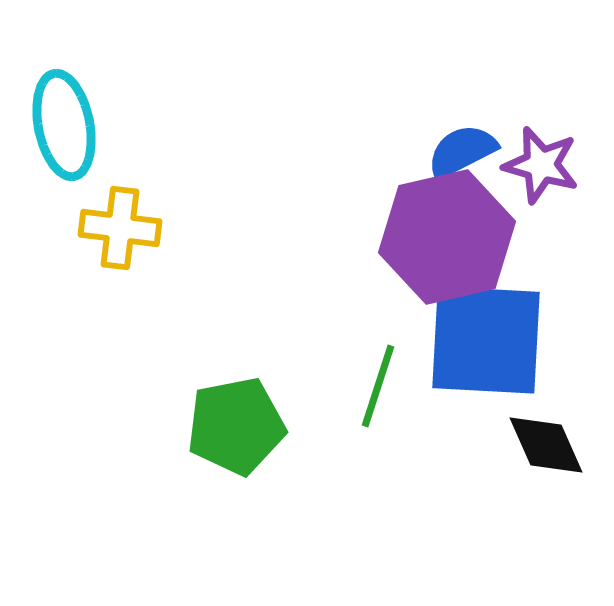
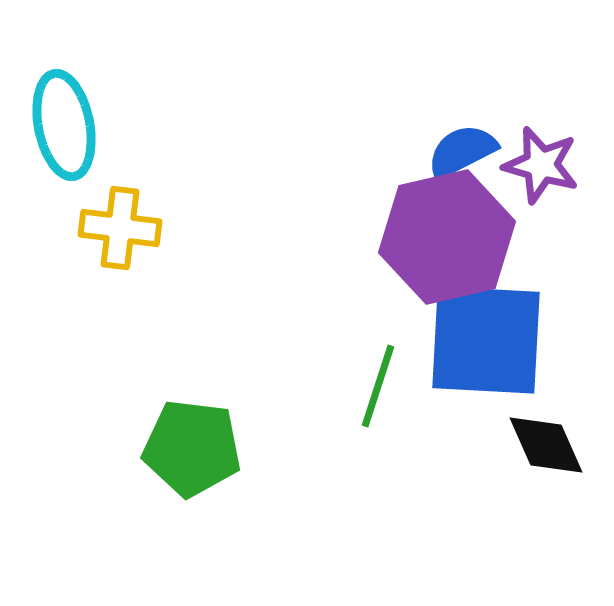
green pentagon: moved 44 px left, 22 px down; rotated 18 degrees clockwise
